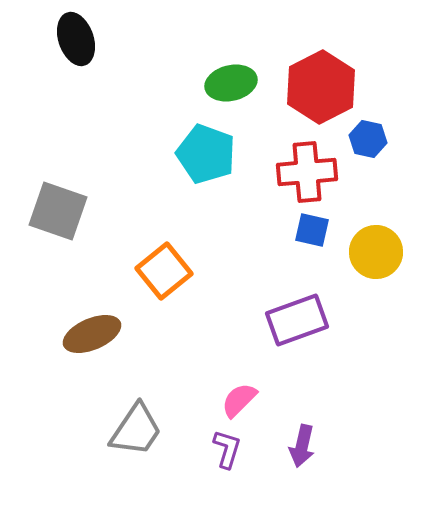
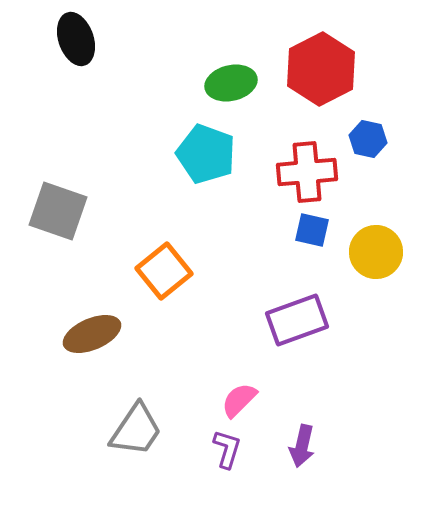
red hexagon: moved 18 px up
